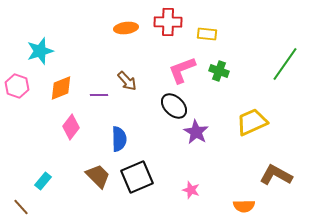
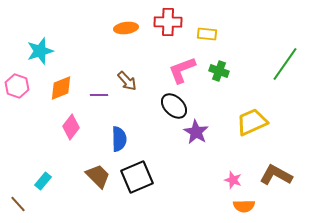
pink star: moved 42 px right, 10 px up
brown line: moved 3 px left, 3 px up
